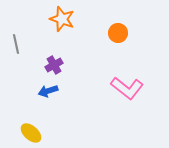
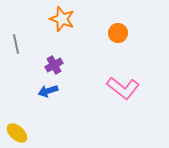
pink L-shape: moved 4 px left
yellow ellipse: moved 14 px left
